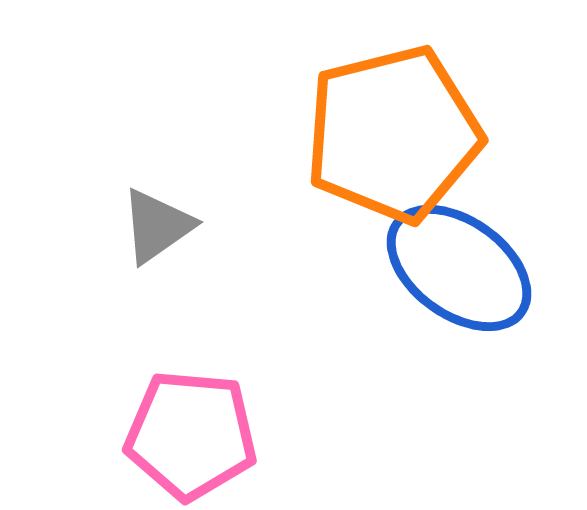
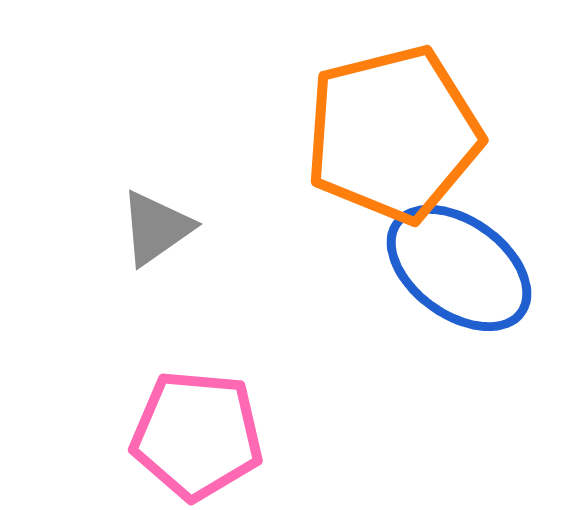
gray triangle: moved 1 px left, 2 px down
pink pentagon: moved 6 px right
